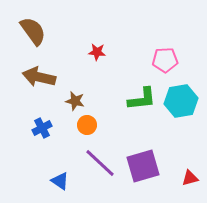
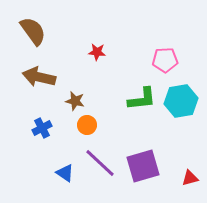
blue triangle: moved 5 px right, 8 px up
